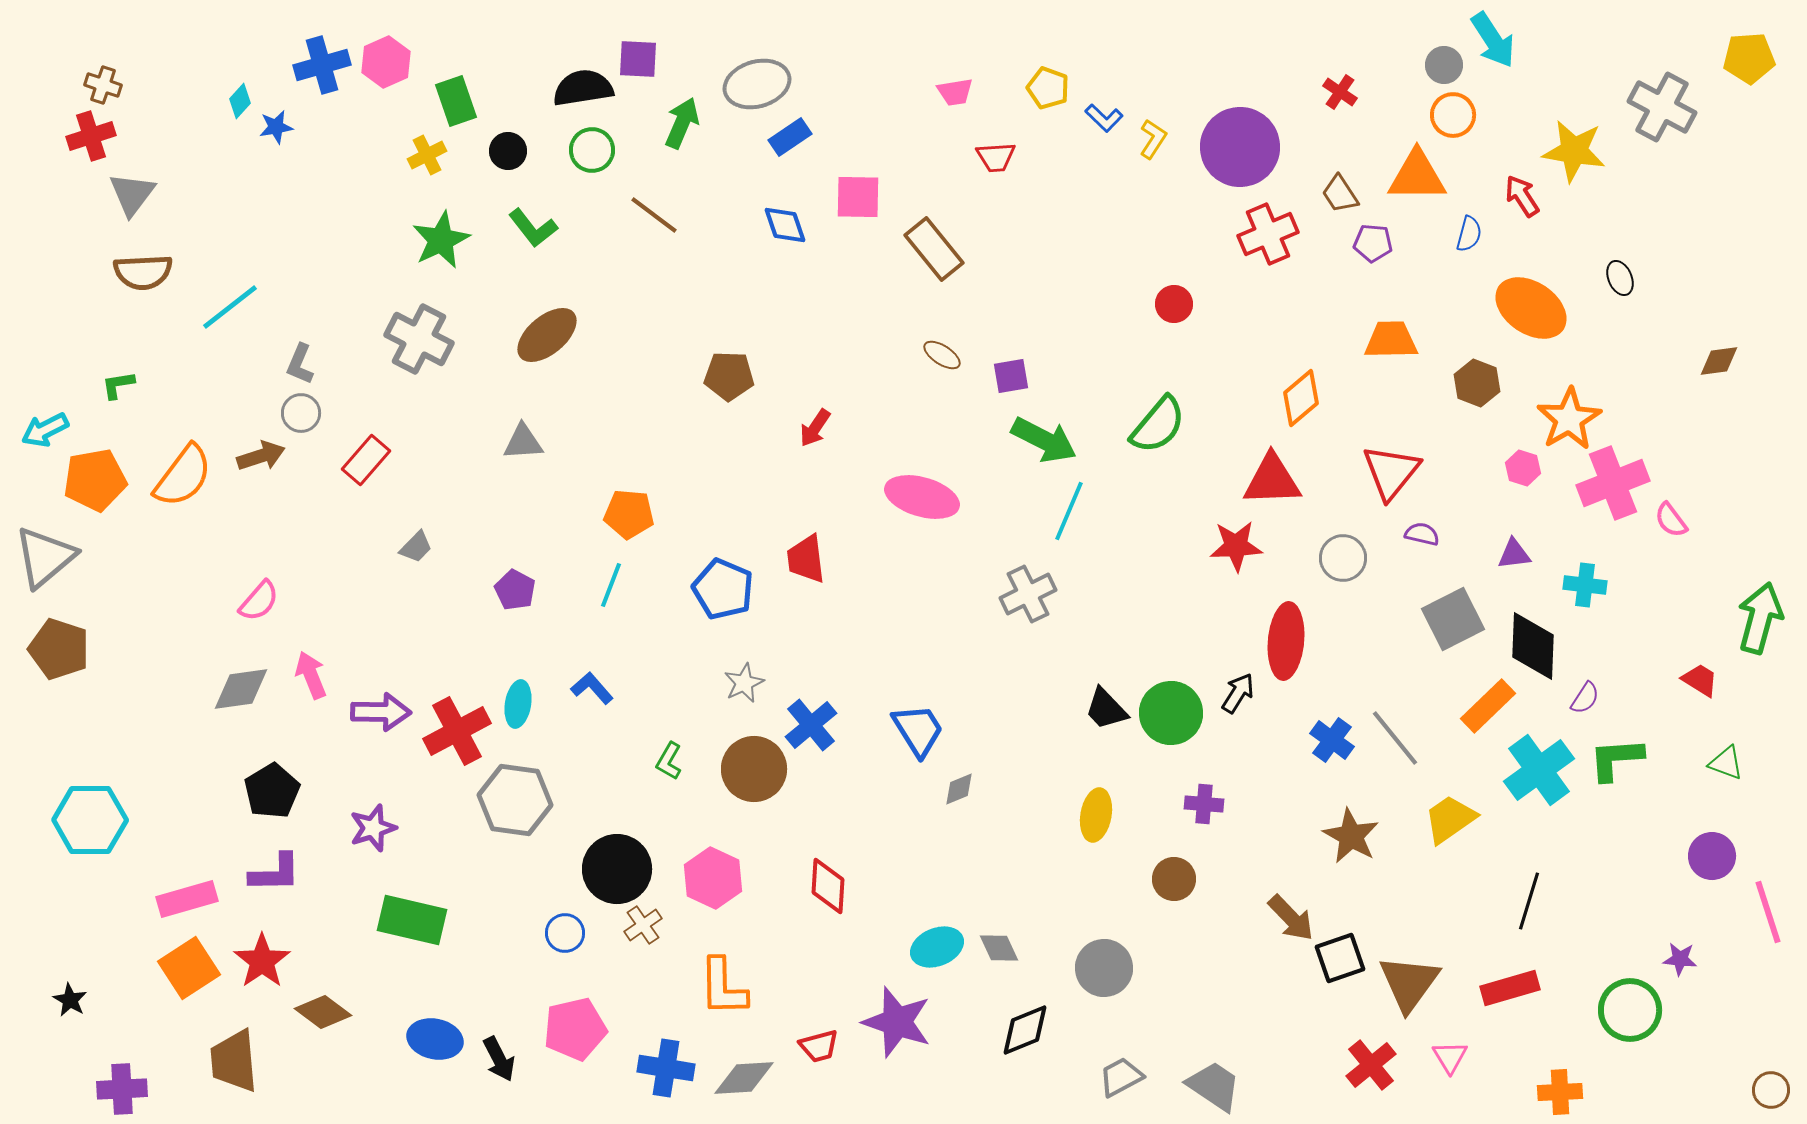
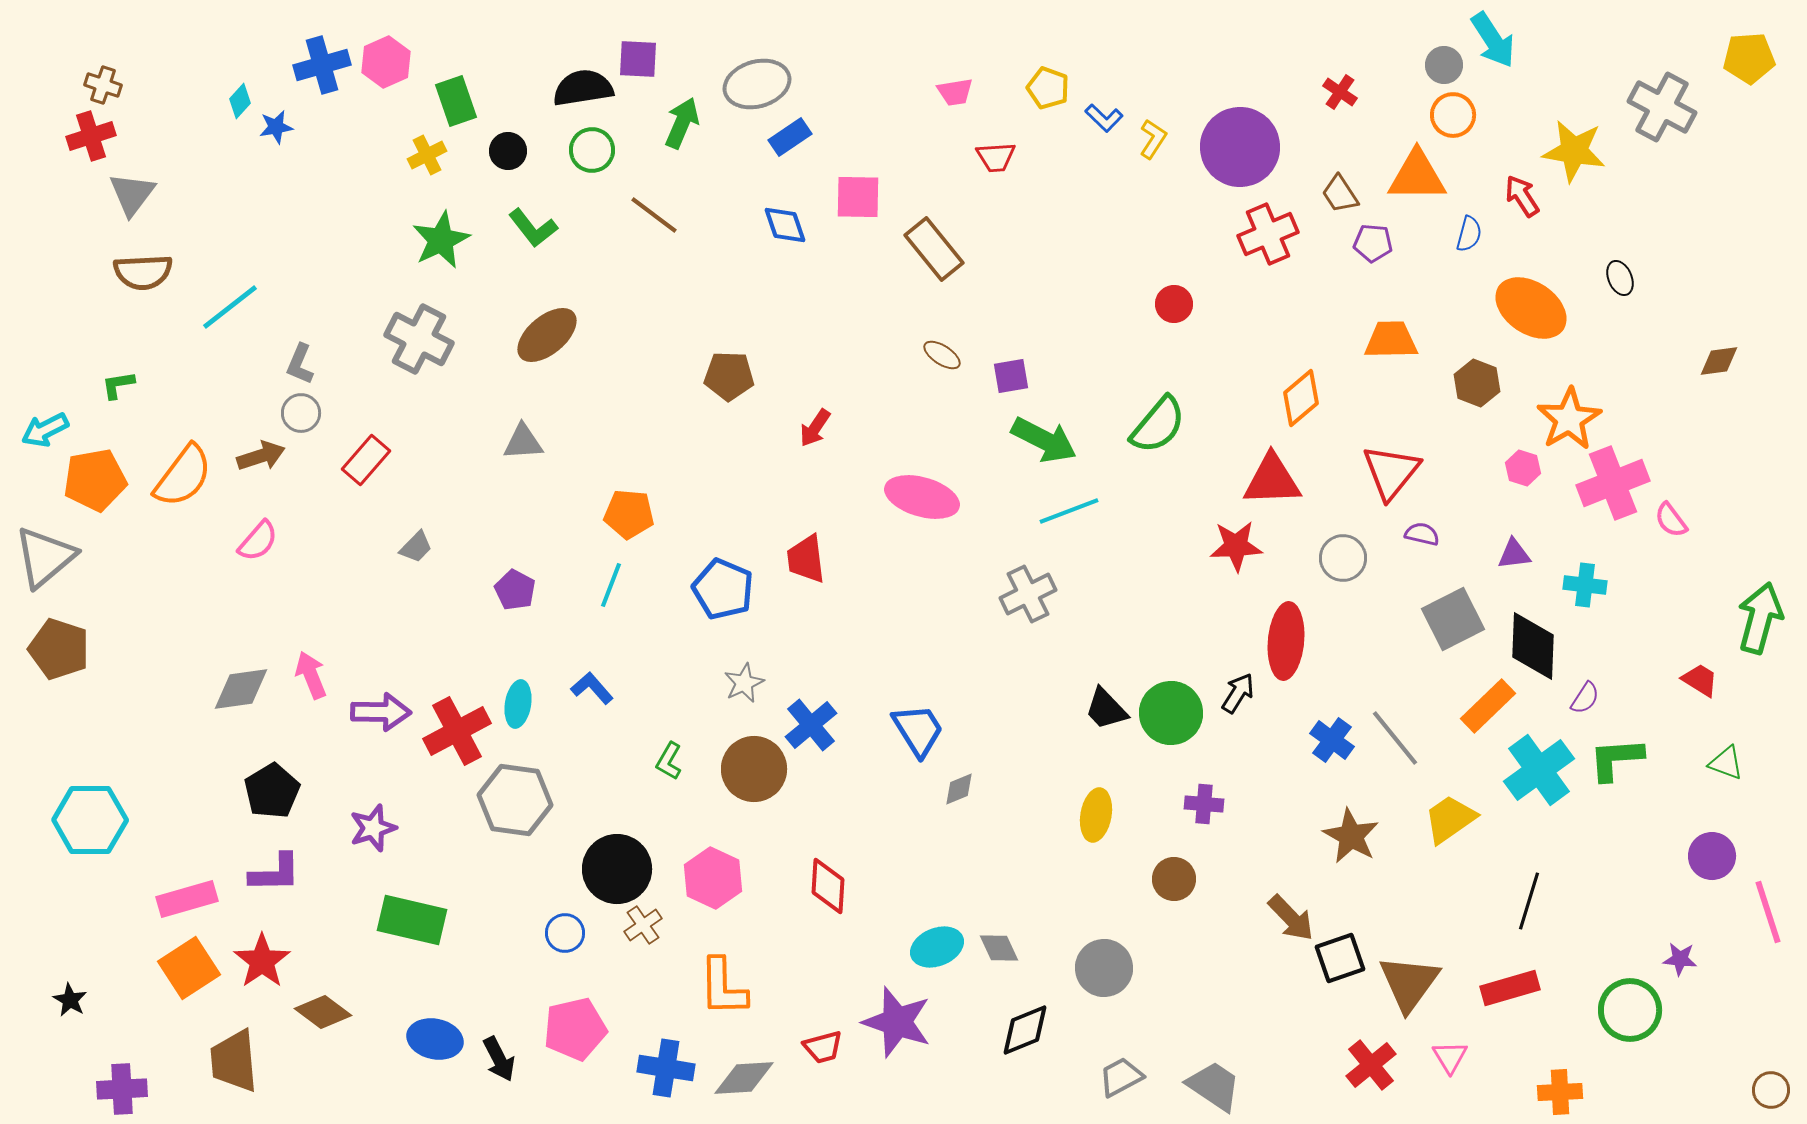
cyan line at (1069, 511): rotated 46 degrees clockwise
pink semicircle at (259, 601): moved 1 px left, 60 px up
red trapezoid at (819, 1046): moved 4 px right, 1 px down
